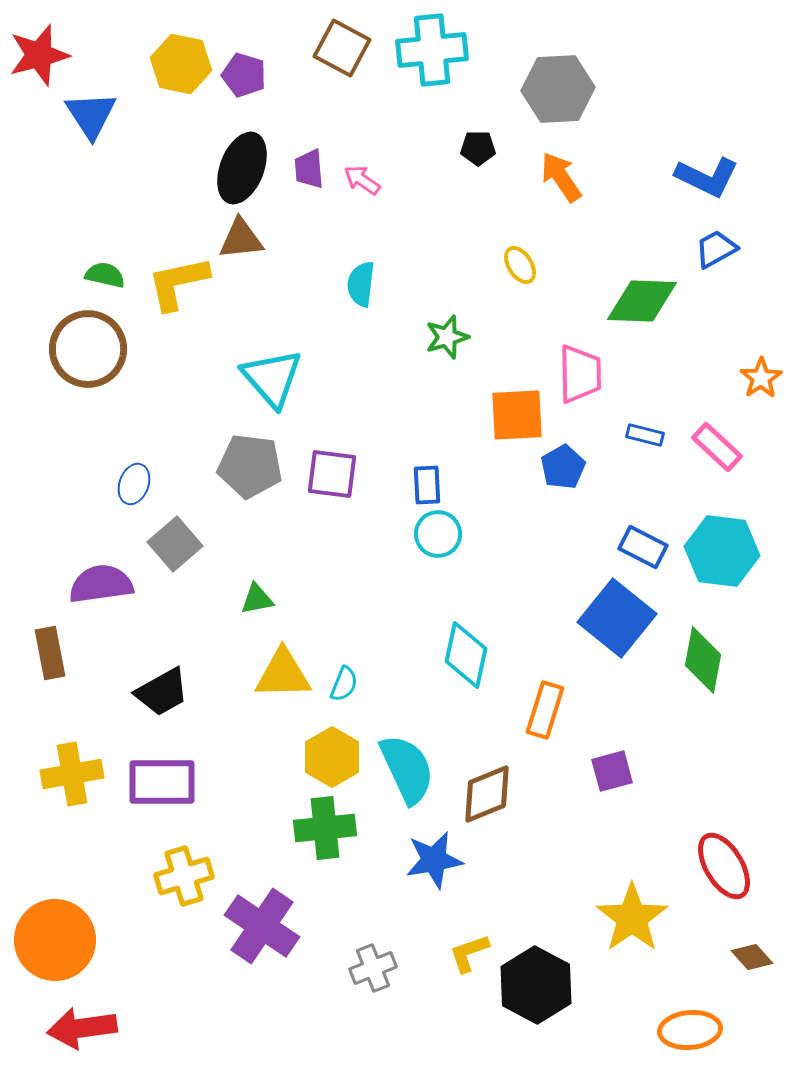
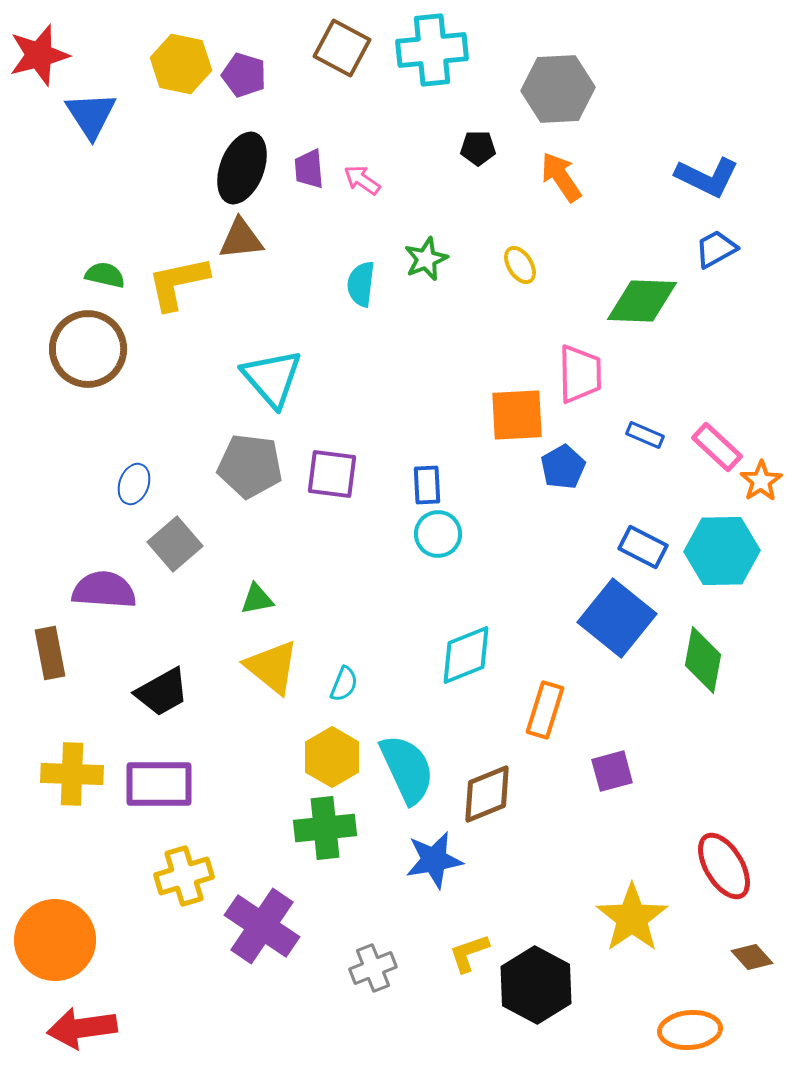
green star at (447, 337): moved 21 px left, 78 px up; rotated 6 degrees counterclockwise
orange star at (761, 378): moved 103 px down
blue rectangle at (645, 435): rotated 9 degrees clockwise
cyan hexagon at (722, 551): rotated 8 degrees counterclockwise
purple semicircle at (101, 584): moved 3 px right, 6 px down; rotated 12 degrees clockwise
cyan diamond at (466, 655): rotated 56 degrees clockwise
yellow triangle at (283, 674): moved 11 px left, 7 px up; rotated 40 degrees clockwise
yellow cross at (72, 774): rotated 12 degrees clockwise
purple rectangle at (162, 782): moved 3 px left, 2 px down
